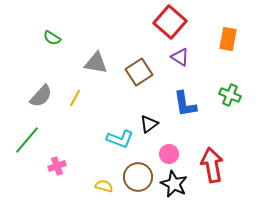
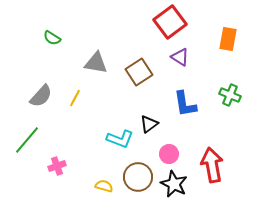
red square: rotated 12 degrees clockwise
